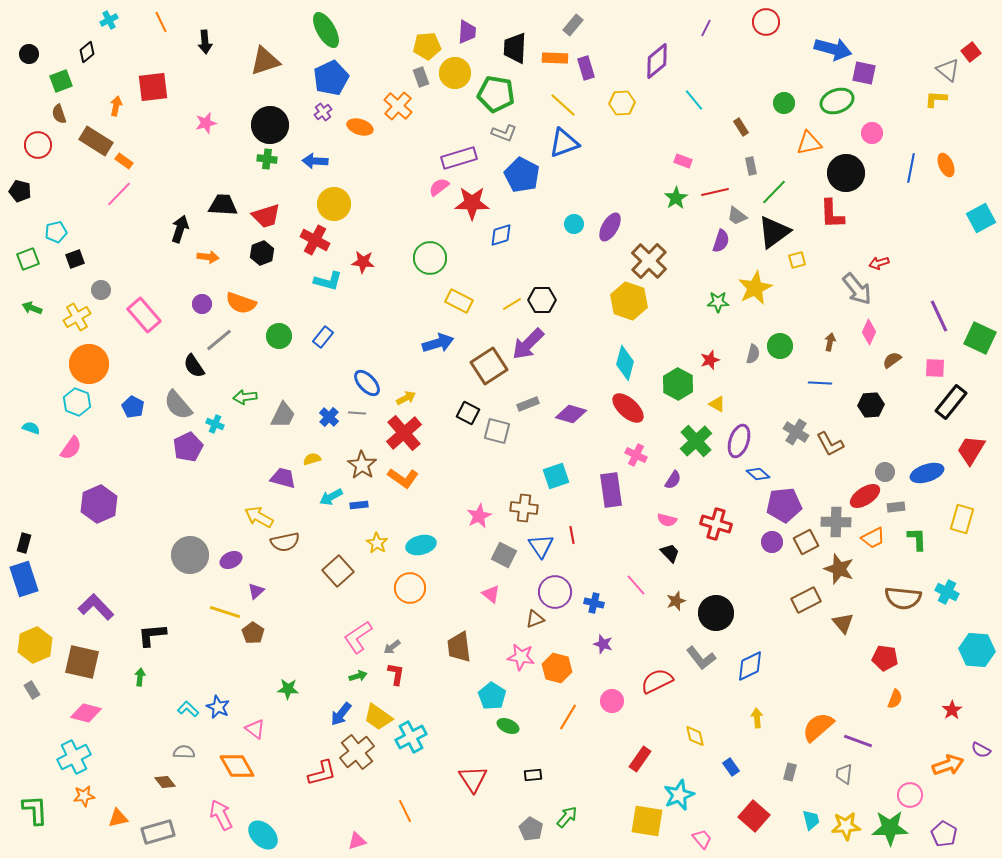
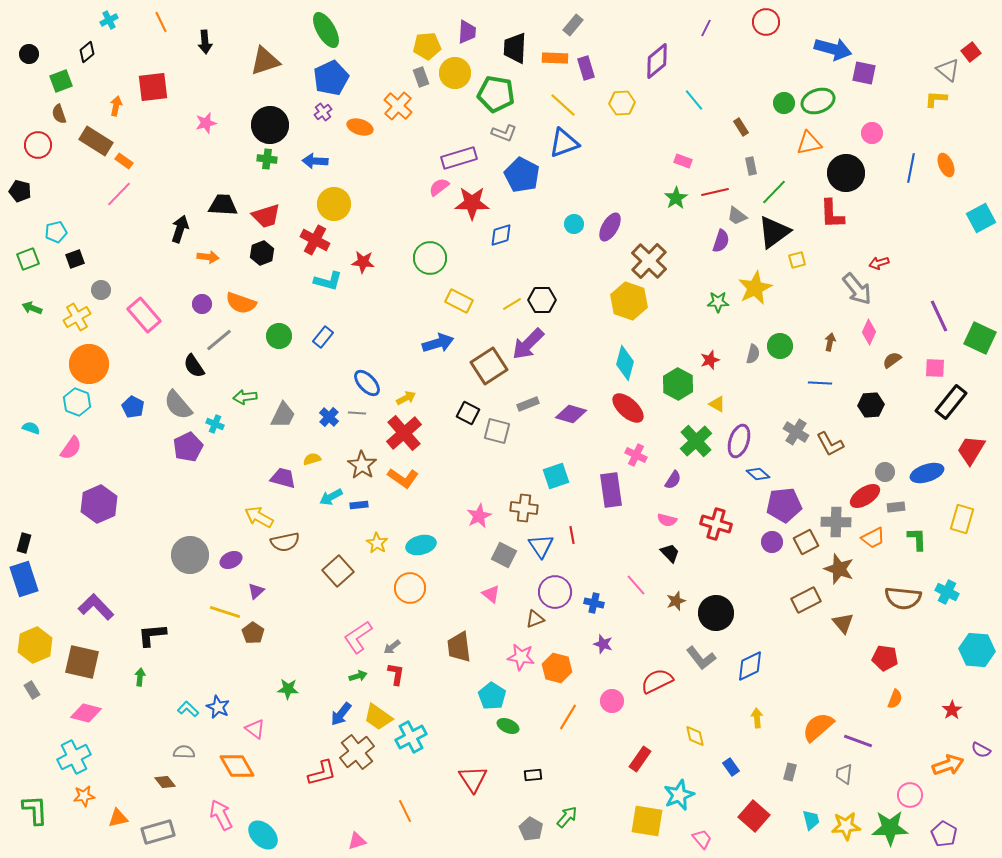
green ellipse at (837, 101): moved 19 px left
